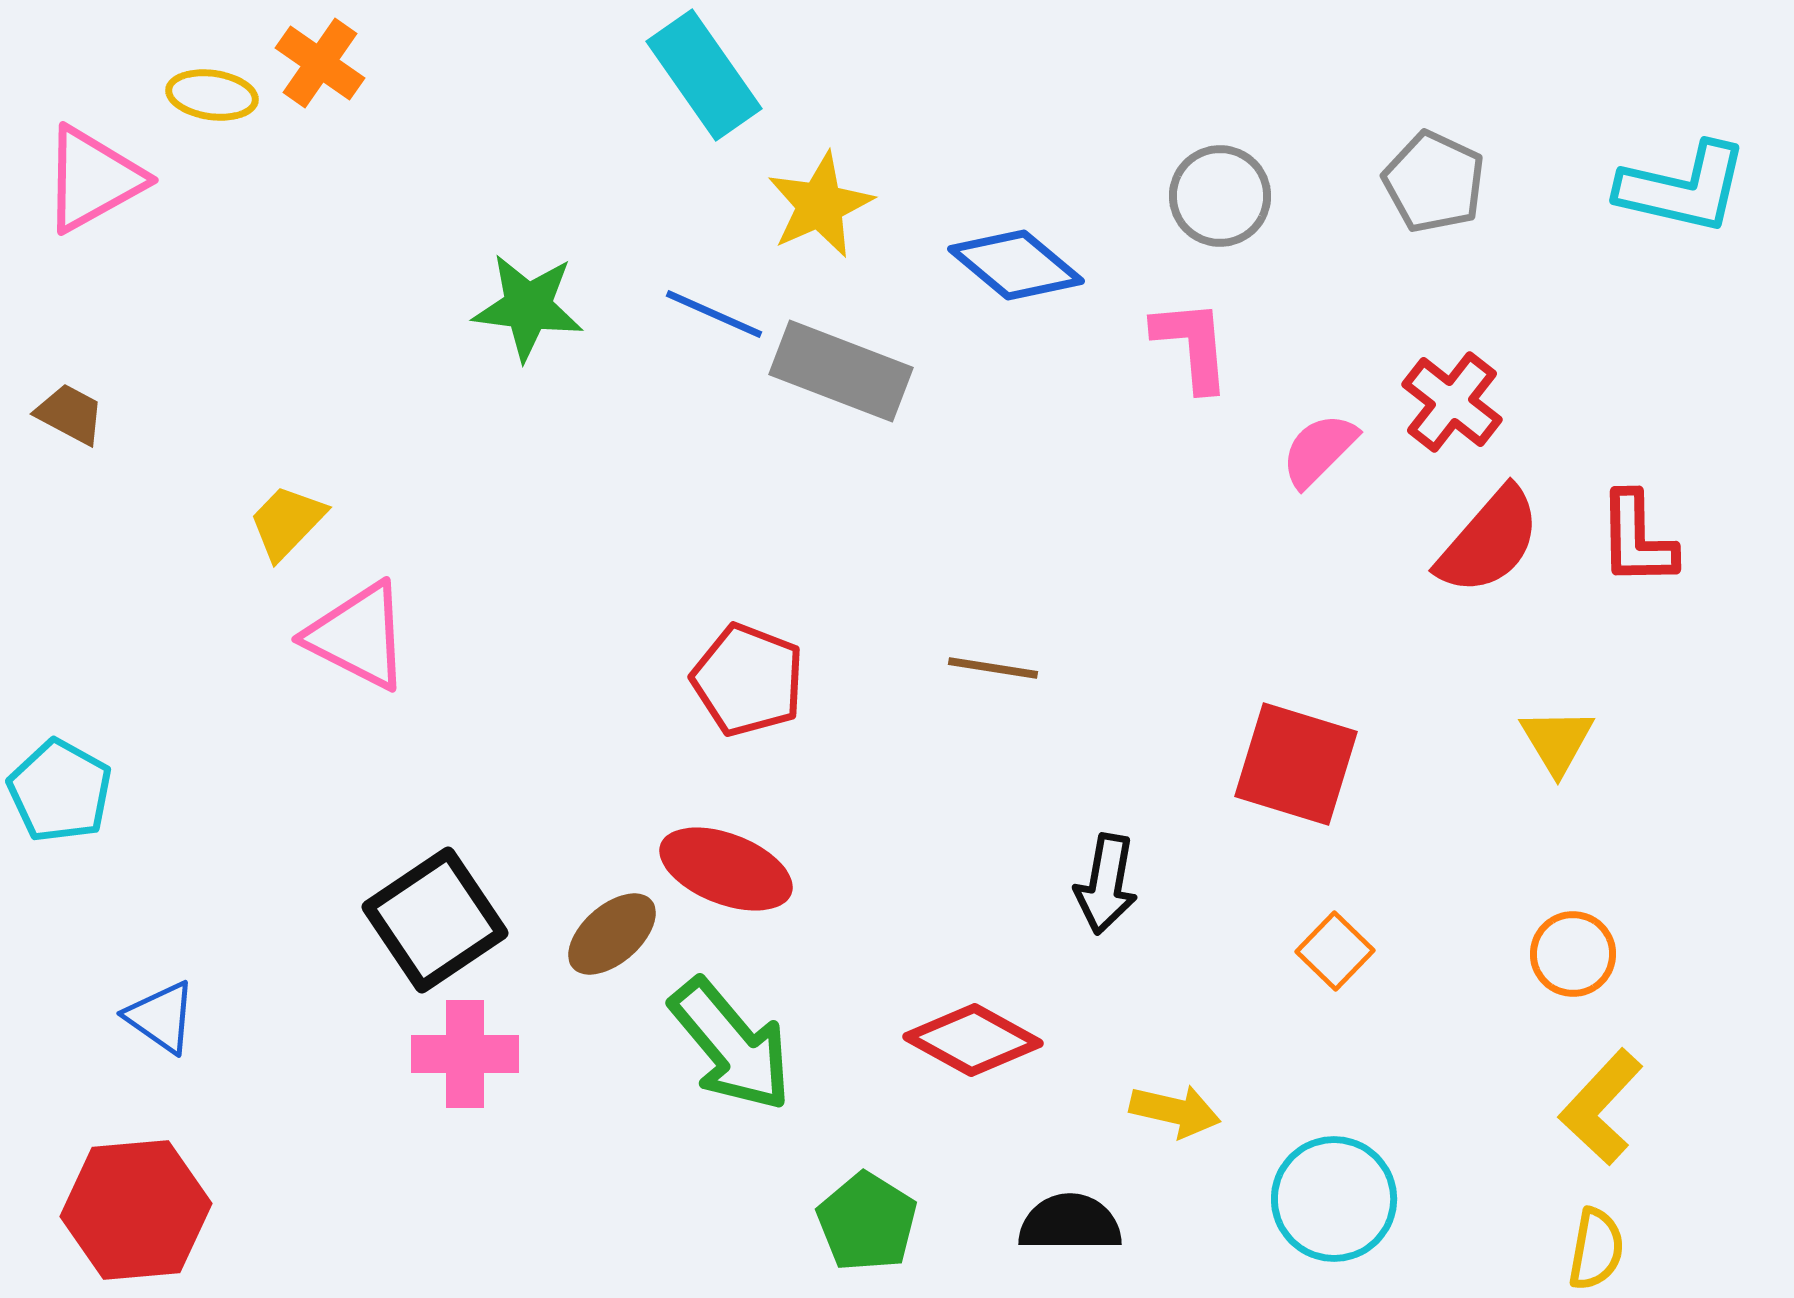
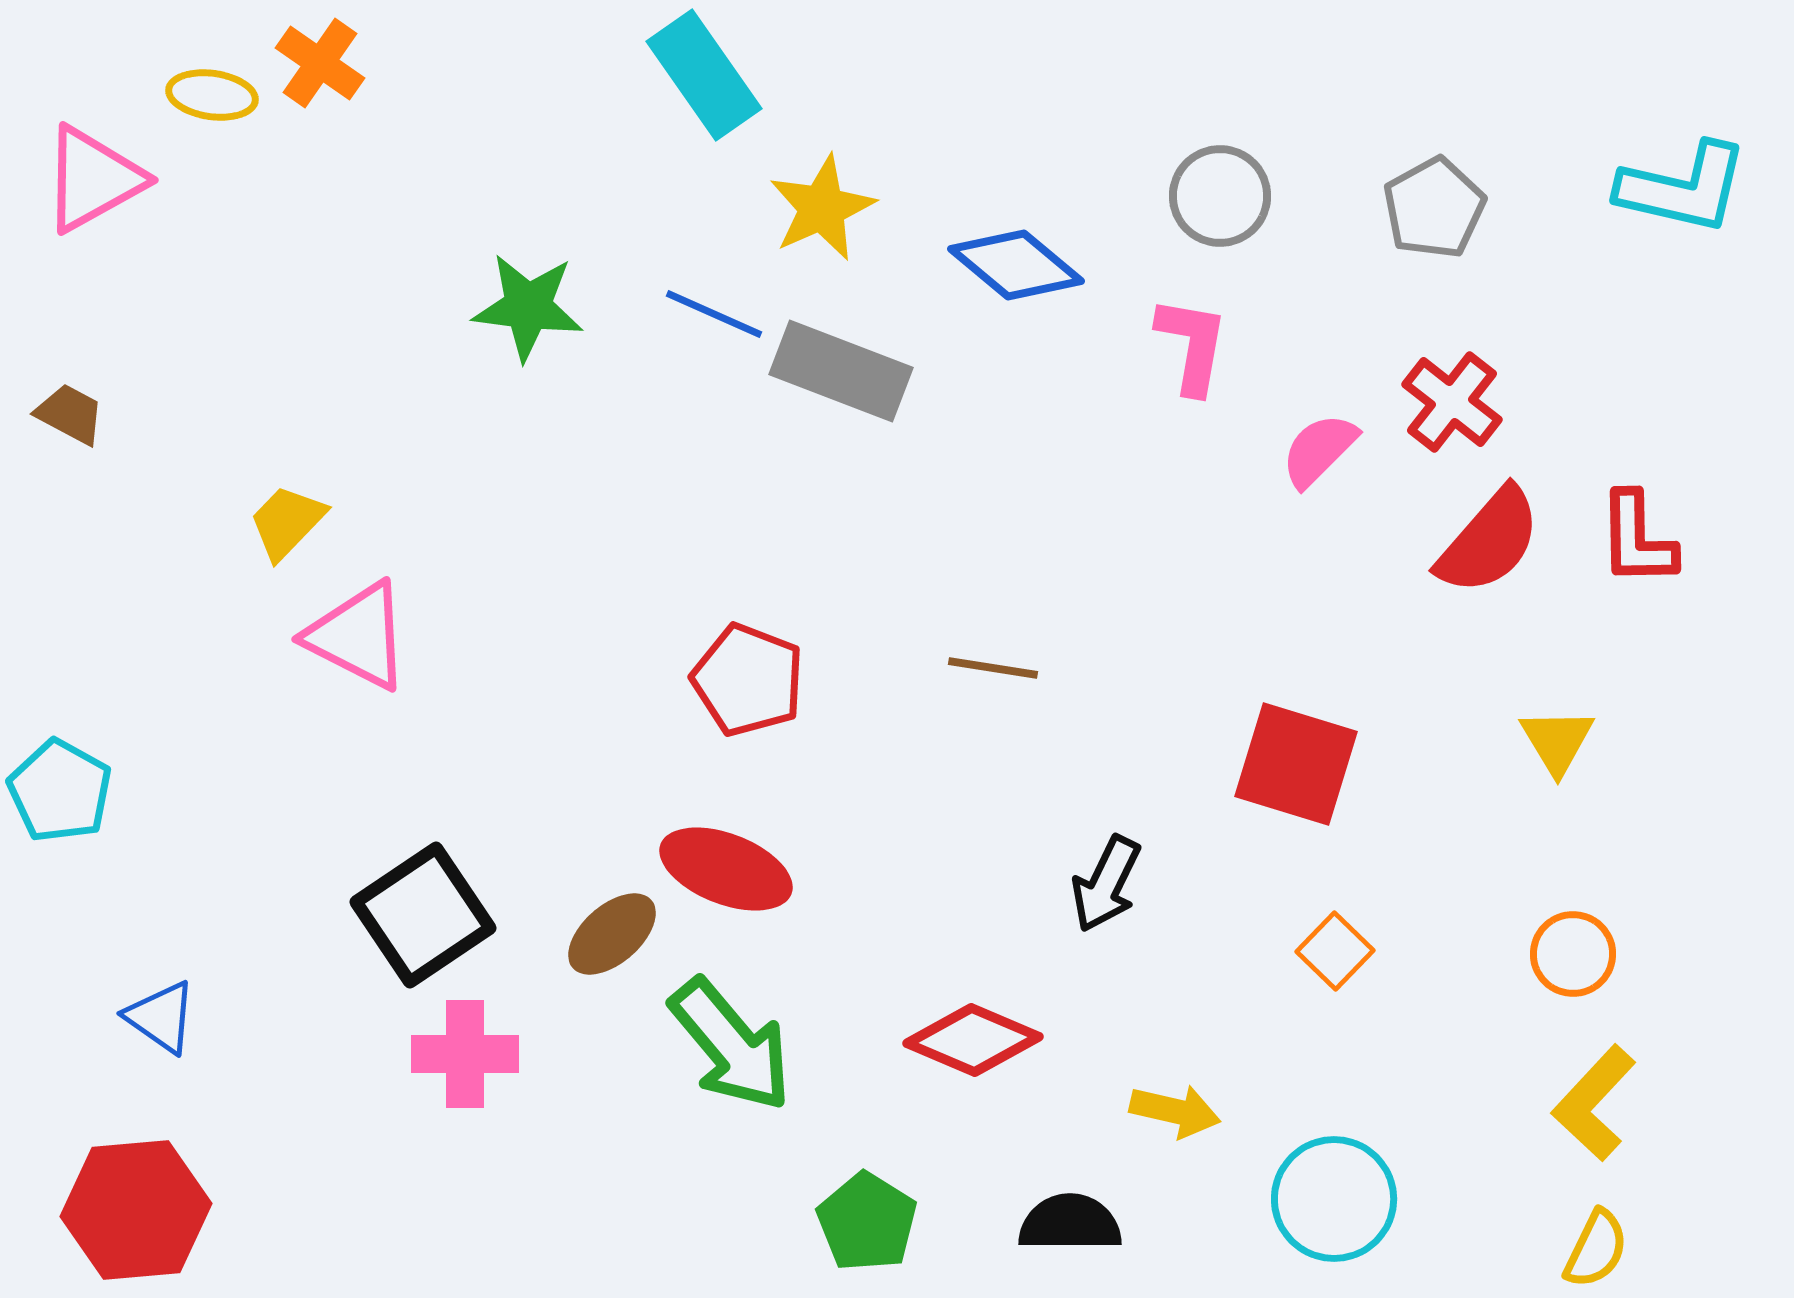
gray pentagon at (1434, 182): moved 26 px down; rotated 18 degrees clockwise
yellow star at (820, 205): moved 2 px right, 3 px down
pink L-shape at (1192, 345): rotated 15 degrees clockwise
black arrow at (1106, 884): rotated 16 degrees clockwise
black square at (435, 920): moved 12 px left, 5 px up
red diamond at (973, 1040): rotated 6 degrees counterclockwise
yellow L-shape at (1601, 1107): moved 7 px left, 4 px up
yellow semicircle at (1596, 1249): rotated 16 degrees clockwise
